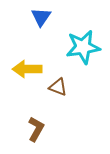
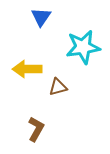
brown triangle: rotated 36 degrees counterclockwise
